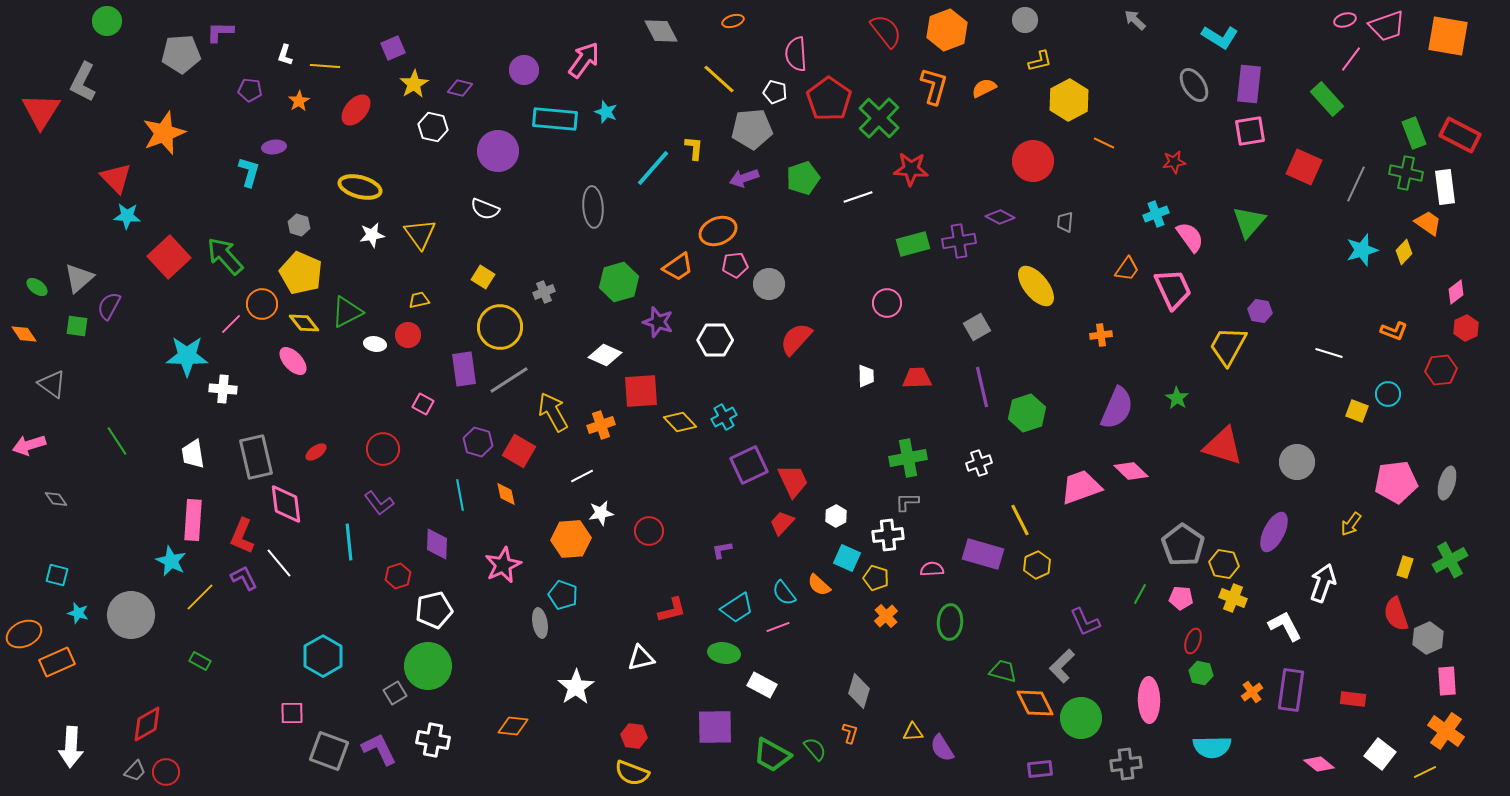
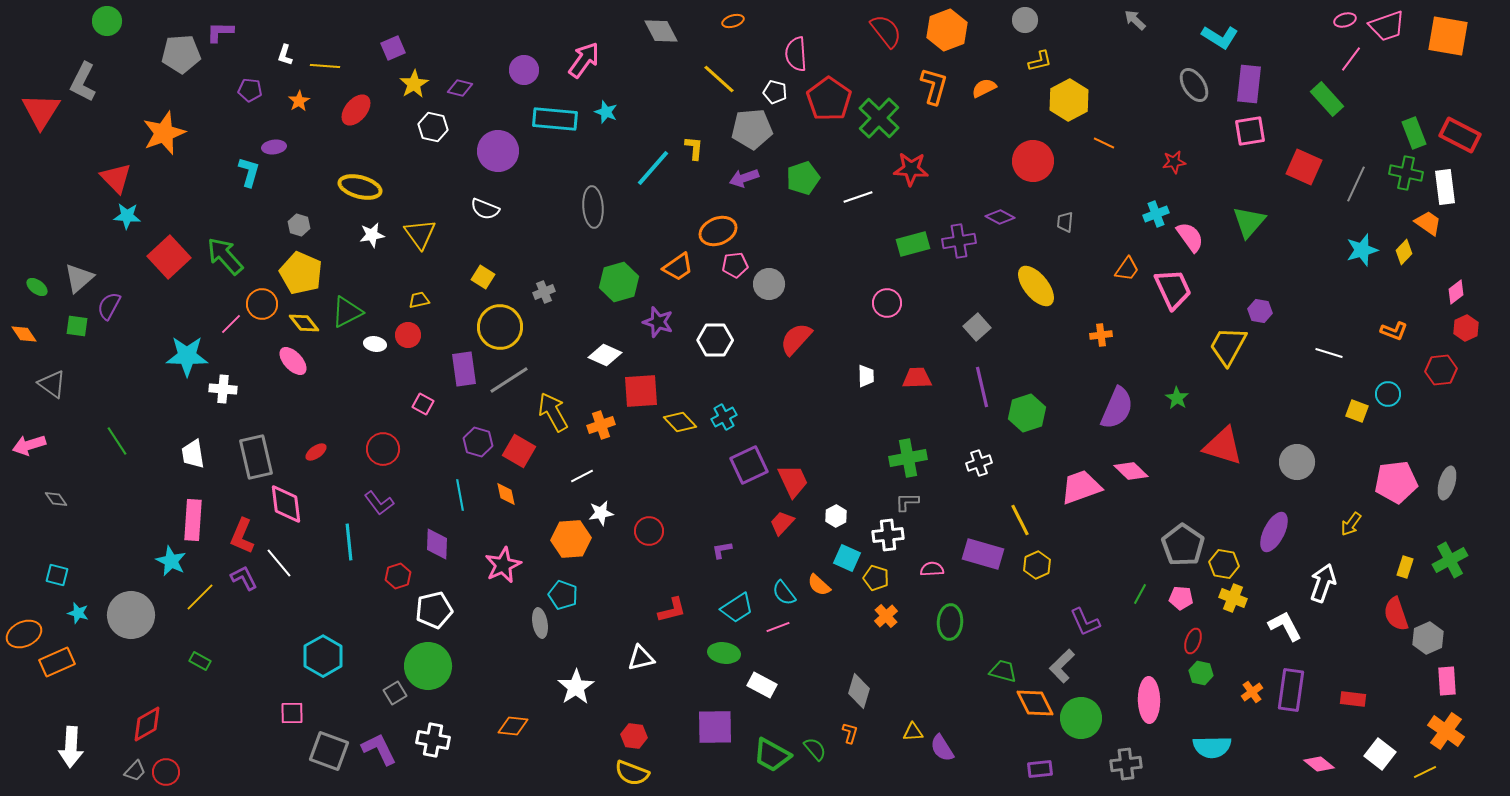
gray square at (977, 327): rotated 12 degrees counterclockwise
